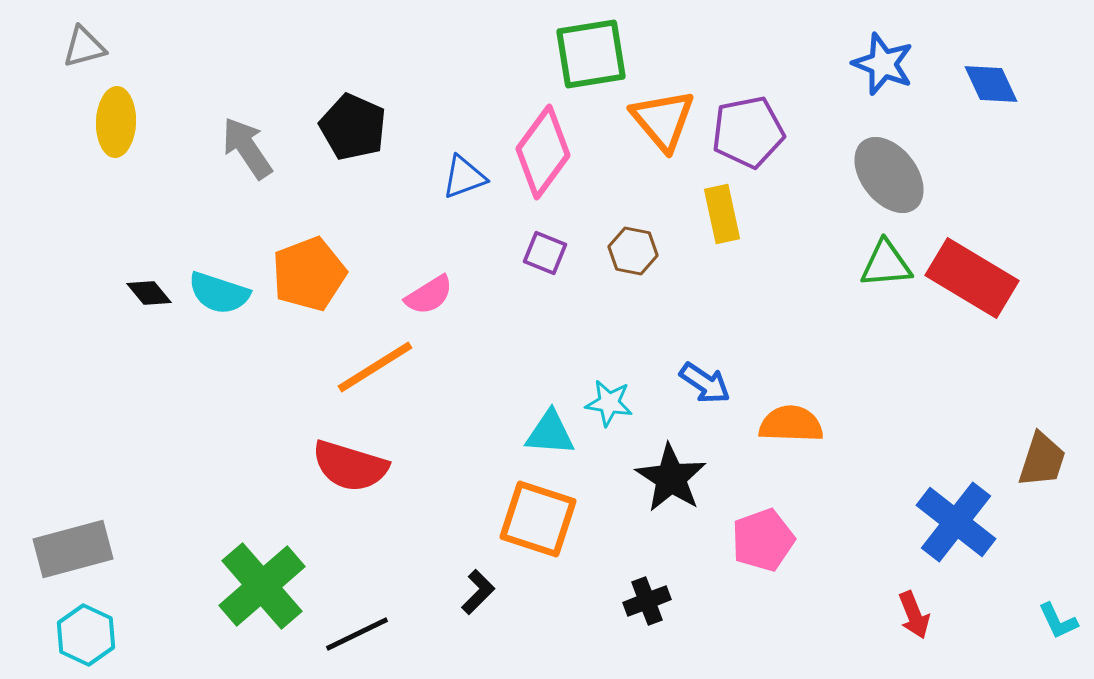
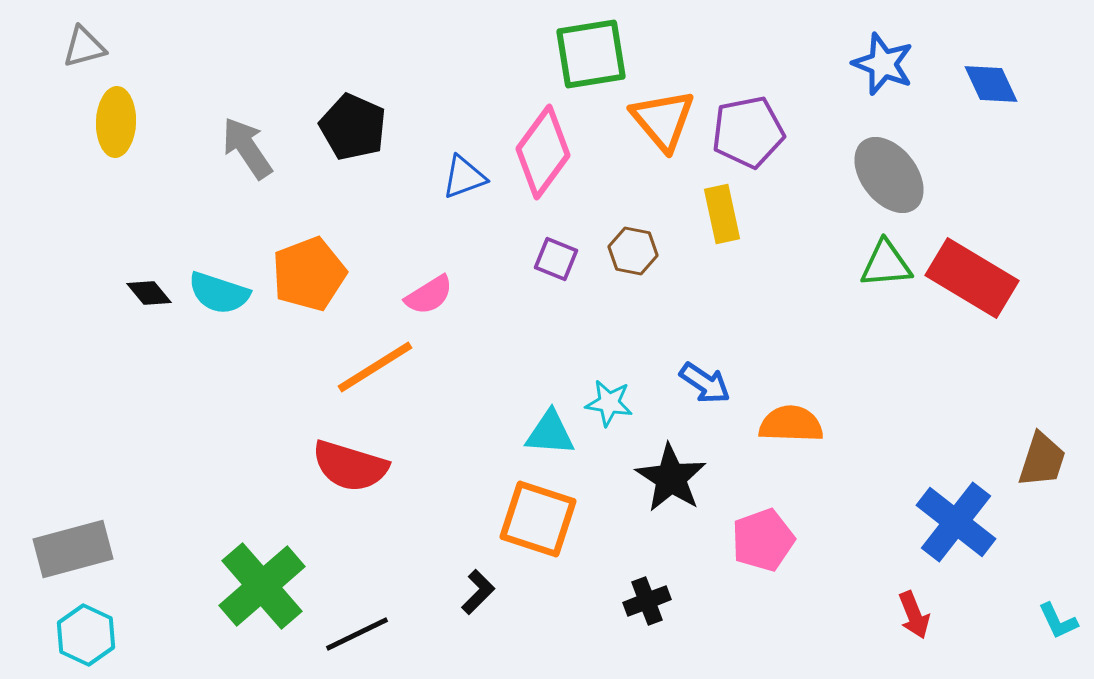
purple square: moved 11 px right, 6 px down
